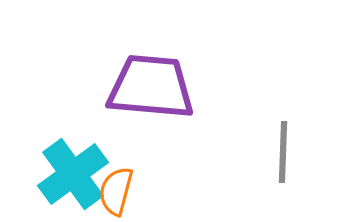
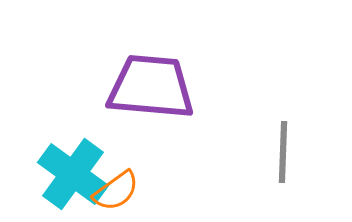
cyan cross: rotated 18 degrees counterclockwise
orange semicircle: rotated 141 degrees counterclockwise
